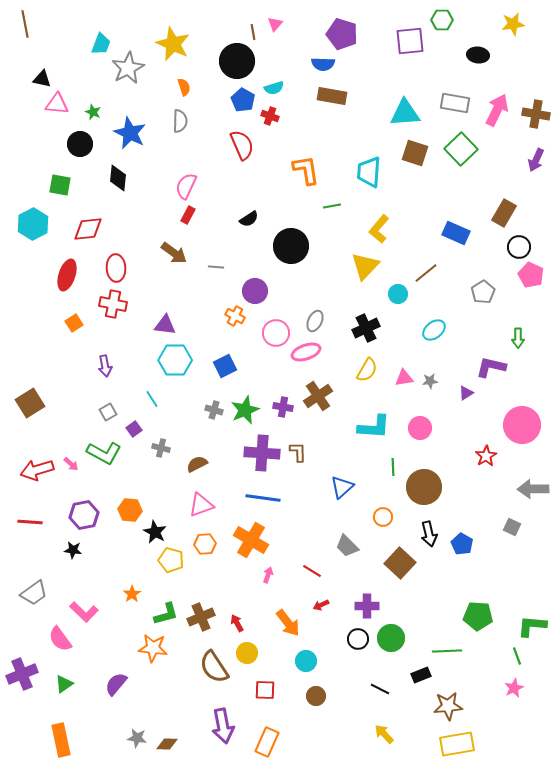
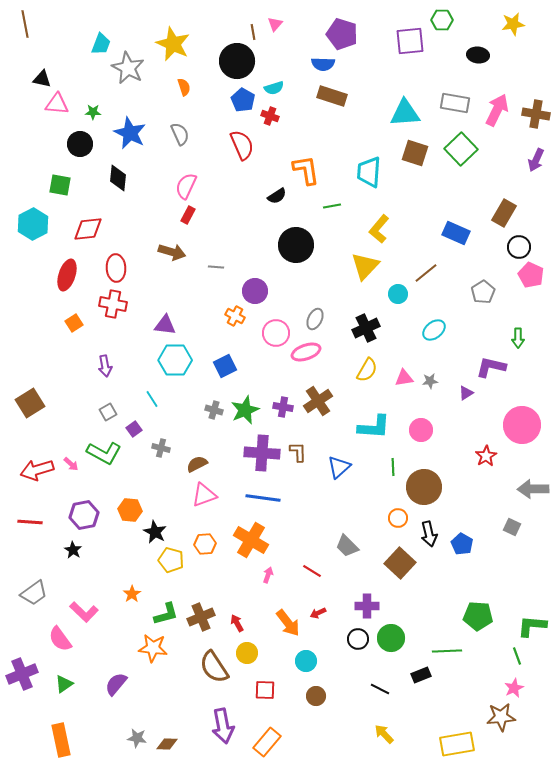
gray star at (128, 68): rotated 16 degrees counterclockwise
brown rectangle at (332, 96): rotated 8 degrees clockwise
green star at (93, 112): rotated 21 degrees counterclockwise
gray semicircle at (180, 121): moved 13 px down; rotated 25 degrees counterclockwise
black semicircle at (249, 219): moved 28 px right, 23 px up
black circle at (291, 246): moved 5 px right, 1 px up
brown arrow at (174, 253): moved 2 px left, 1 px up; rotated 20 degrees counterclockwise
gray ellipse at (315, 321): moved 2 px up
brown cross at (318, 396): moved 5 px down
pink circle at (420, 428): moved 1 px right, 2 px down
blue triangle at (342, 487): moved 3 px left, 20 px up
pink triangle at (201, 505): moved 3 px right, 10 px up
orange circle at (383, 517): moved 15 px right, 1 px down
black star at (73, 550): rotated 24 degrees clockwise
red arrow at (321, 605): moved 3 px left, 8 px down
brown star at (448, 706): moved 53 px right, 11 px down
orange rectangle at (267, 742): rotated 16 degrees clockwise
